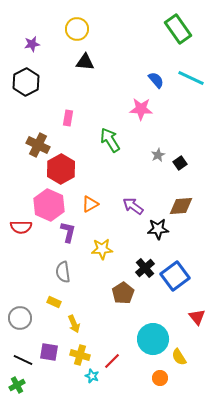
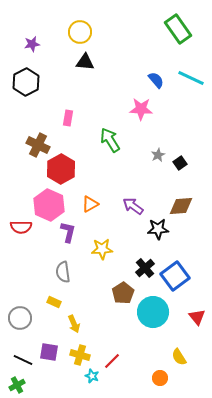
yellow circle: moved 3 px right, 3 px down
cyan circle: moved 27 px up
